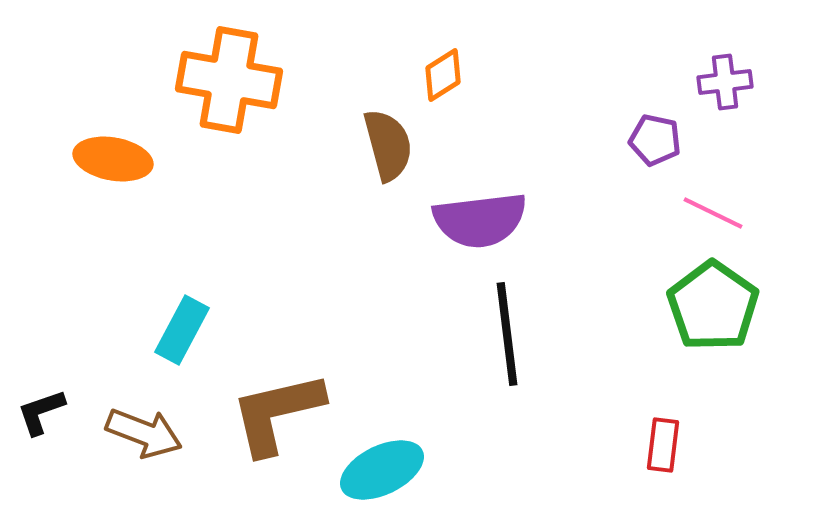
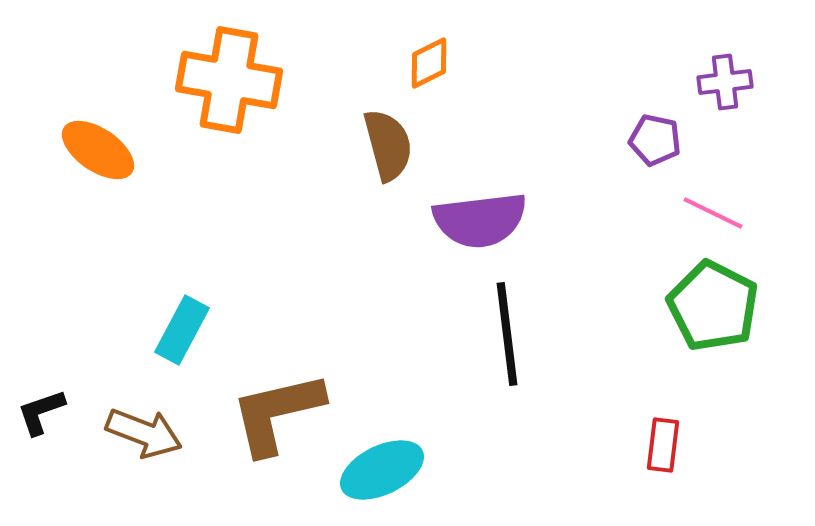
orange diamond: moved 14 px left, 12 px up; rotated 6 degrees clockwise
orange ellipse: moved 15 px left, 9 px up; rotated 24 degrees clockwise
green pentagon: rotated 8 degrees counterclockwise
